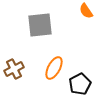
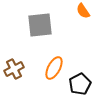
orange semicircle: moved 3 px left
